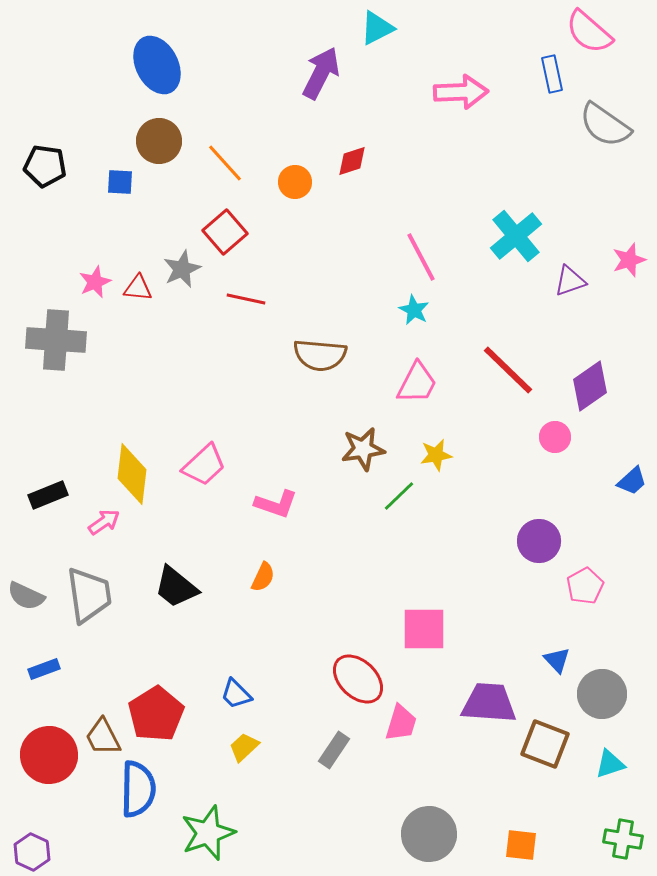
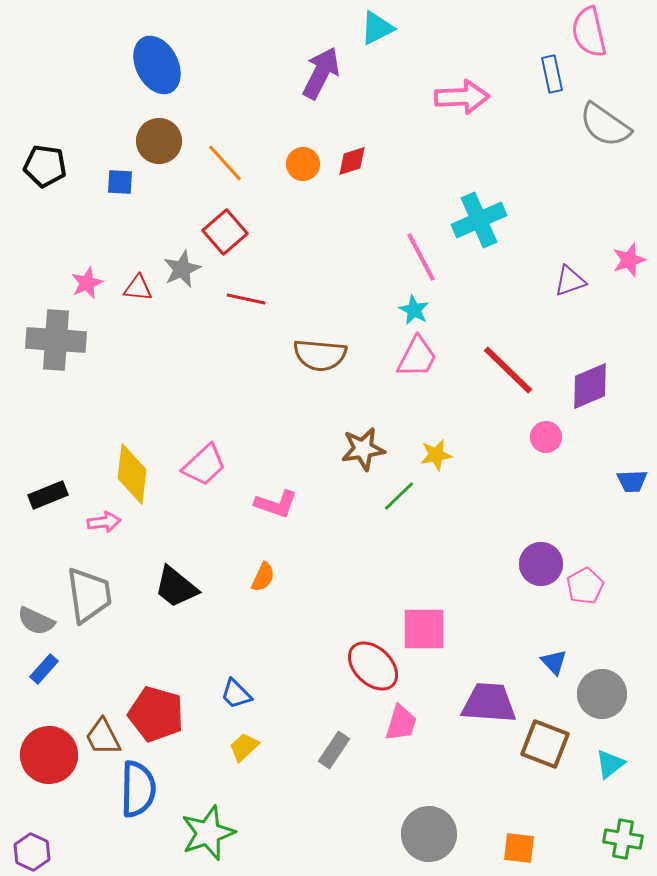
pink semicircle at (589, 32): rotated 36 degrees clockwise
pink arrow at (461, 92): moved 1 px right, 5 px down
orange circle at (295, 182): moved 8 px right, 18 px up
cyan cross at (516, 236): moved 37 px left, 16 px up; rotated 16 degrees clockwise
pink star at (95, 282): moved 8 px left, 1 px down
pink trapezoid at (417, 383): moved 26 px up
purple diamond at (590, 386): rotated 12 degrees clockwise
pink circle at (555, 437): moved 9 px left
blue trapezoid at (632, 481): rotated 40 degrees clockwise
pink arrow at (104, 522): rotated 28 degrees clockwise
purple circle at (539, 541): moved 2 px right, 23 px down
gray semicircle at (26, 596): moved 10 px right, 25 px down
blue triangle at (557, 660): moved 3 px left, 2 px down
blue rectangle at (44, 669): rotated 28 degrees counterclockwise
red ellipse at (358, 679): moved 15 px right, 13 px up
red pentagon at (156, 714): rotated 24 degrees counterclockwise
cyan triangle at (610, 764): rotated 20 degrees counterclockwise
orange square at (521, 845): moved 2 px left, 3 px down
